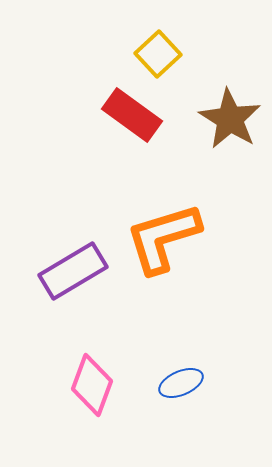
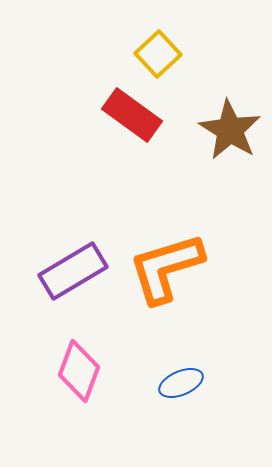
brown star: moved 11 px down
orange L-shape: moved 3 px right, 30 px down
pink diamond: moved 13 px left, 14 px up
